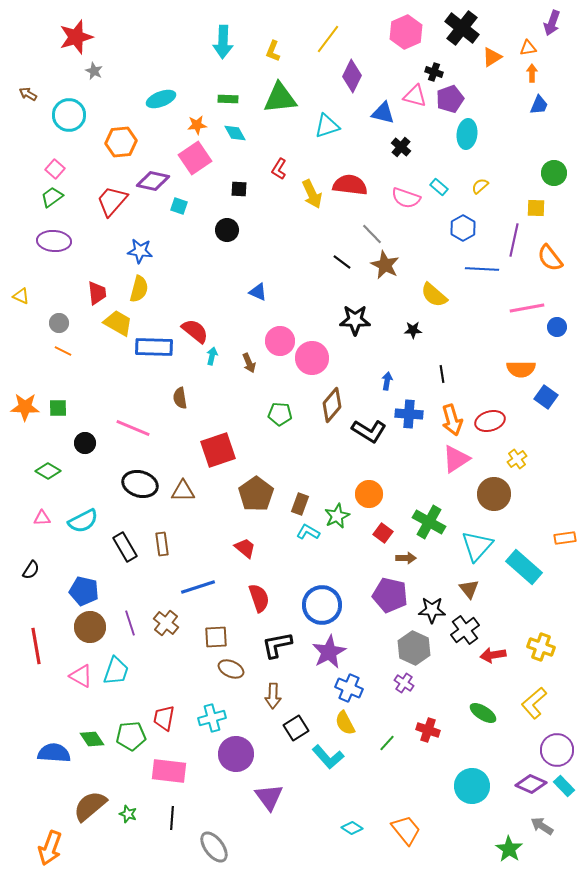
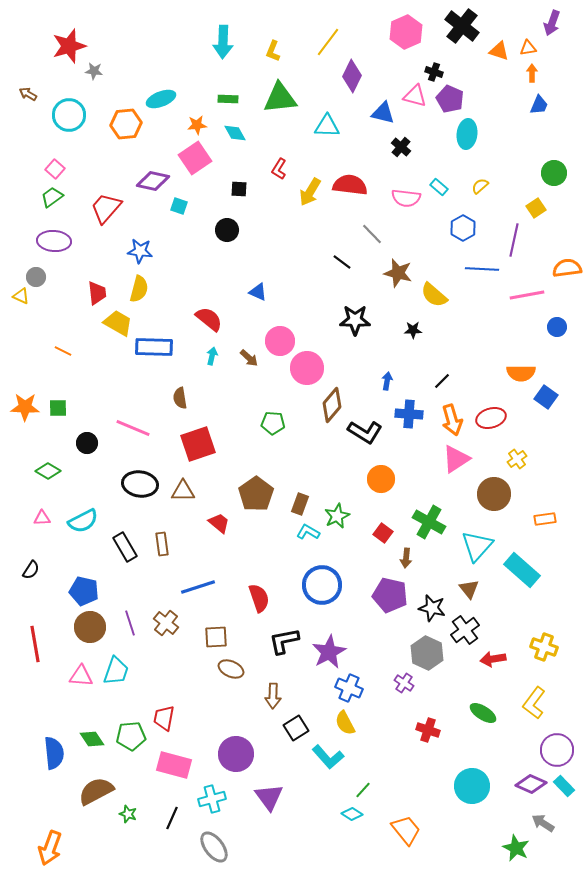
black cross at (462, 28): moved 2 px up
red star at (76, 37): moved 7 px left, 9 px down
yellow line at (328, 39): moved 3 px down
orange triangle at (492, 57): moved 7 px right, 6 px up; rotated 50 degrees clockwise
gray star at (94, 71): rotated 18 degrees counterclockwise
purple pentagon at (450, 99): rotated 28 degrees counterclockwise
cyan triangle at (327, 126): rotated 20 degrees clockwise
orange hexagon at (121, 142): moved 5 px right, 18 px up
yellow arrow at (312, 194): moved 2 px left, 2 px up; rotated 56 degrees clockwise
pink semicircle at (406, 198): rotated 12 degrees counterclockwise
red trapezoid at (112, 201): moved 6 px left, 7 px down
yellow square at (536, 208): rotated 36 degrees counterclockwise
orange semicircle at (550, 258): moved 17 px right, 10 px down; rotated 120 degrees clockwise
brown star at (385, 265): moved 13 px right, 8 px down; rotated 12 degrees counterclockwise
pink line at (527, 308): moved 13 px up
gray circle at (59, 323): moved 23 px left, 46 px up
red semicircle at (195, 331): moved 14 px right, 12 px up
pink circle at (312, 358): moved 5 px left, 10 px down
brown arrow at (249, 363): moved 5 px up; rotated 24 degrees counterclockwise
orange semicircle at (521, 369): moved 4 px down
black line at (442, 374): moved 7 px down; rotated 54 degrees clockwise
green pentagon at (280, 414): moved 7 px left, 9 px down
red ellipse at (490, 421): moved 1 px right, 3 px up
black L-shape at (369, 431): moved 4 px left, 1 px down
black circle at (85, 443): moved 2 px right
red square at (218, 450): moved 20 px left, 6 px up
black ellipse at (140, 484): rotated 8 degrees counterclockwise
orange circle at (369, 494): moved 12 px right, 15 px up
orange rectangle at (565, 538): moved 20 px left, 19 px up
red trapezoid at (245, 548): moved 26 px left, 25 px up
brown arrow at (406, 558): rotated 96 degrees clockwise
cyan rectangle at (524, 567): moved 2 px left, 3 px down
blue circle at (322, 605): moved 20 px up
black star at (432, 610): moved 2 px up; rotated 12 degrees clockwise
black L-shape at (277, 645): moved 7 px right, 4 px up
red line at (36, 646): moved 1 px left, 2 px up
yellow cross at (541, 647): moved 3 px right
gray hexagon at (414, 648): moved 13 px right, 5 px down
red arrow at (493, 655): moved 4 px down
pink triangle at (81, 676): rotated 25 degrees counterclockwise
yellow L-shape at (534, 703): rotated 12 degrees counterclockwise
cyan cross at (212, 718): moved 81 px down
green line at (387, 743): moved 24 px left, 47 px down
blue semicircle at (54, 753): rotated 80 degrees clockwise
pink rectangle at (169, 771): moved 5 px right, 6 px up; rotated 8 degrees clockwise
brown semicircle at (90, 806): moved 6 px right, 15 px up; rotated 12 degrees clockwise
black line at (172, 818): rotated 20 degrees clockwise
gray arrow at (542, 826): moved 1 px right, 3 px up
cyan diamond at (352, 828): moved 14 px up
green star at (509, 849): moved 7 px right, 1 px up; rotated 8 degrees counterclockwise
